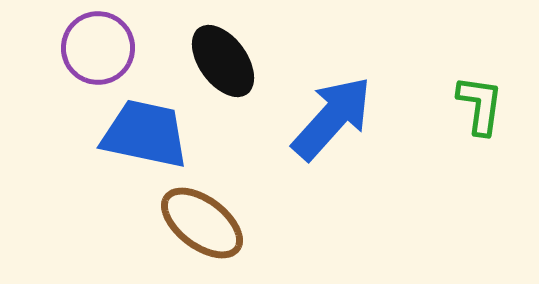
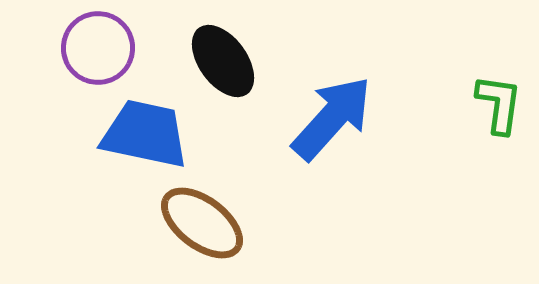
green L-shape: moved 19 px right, 1 px up
